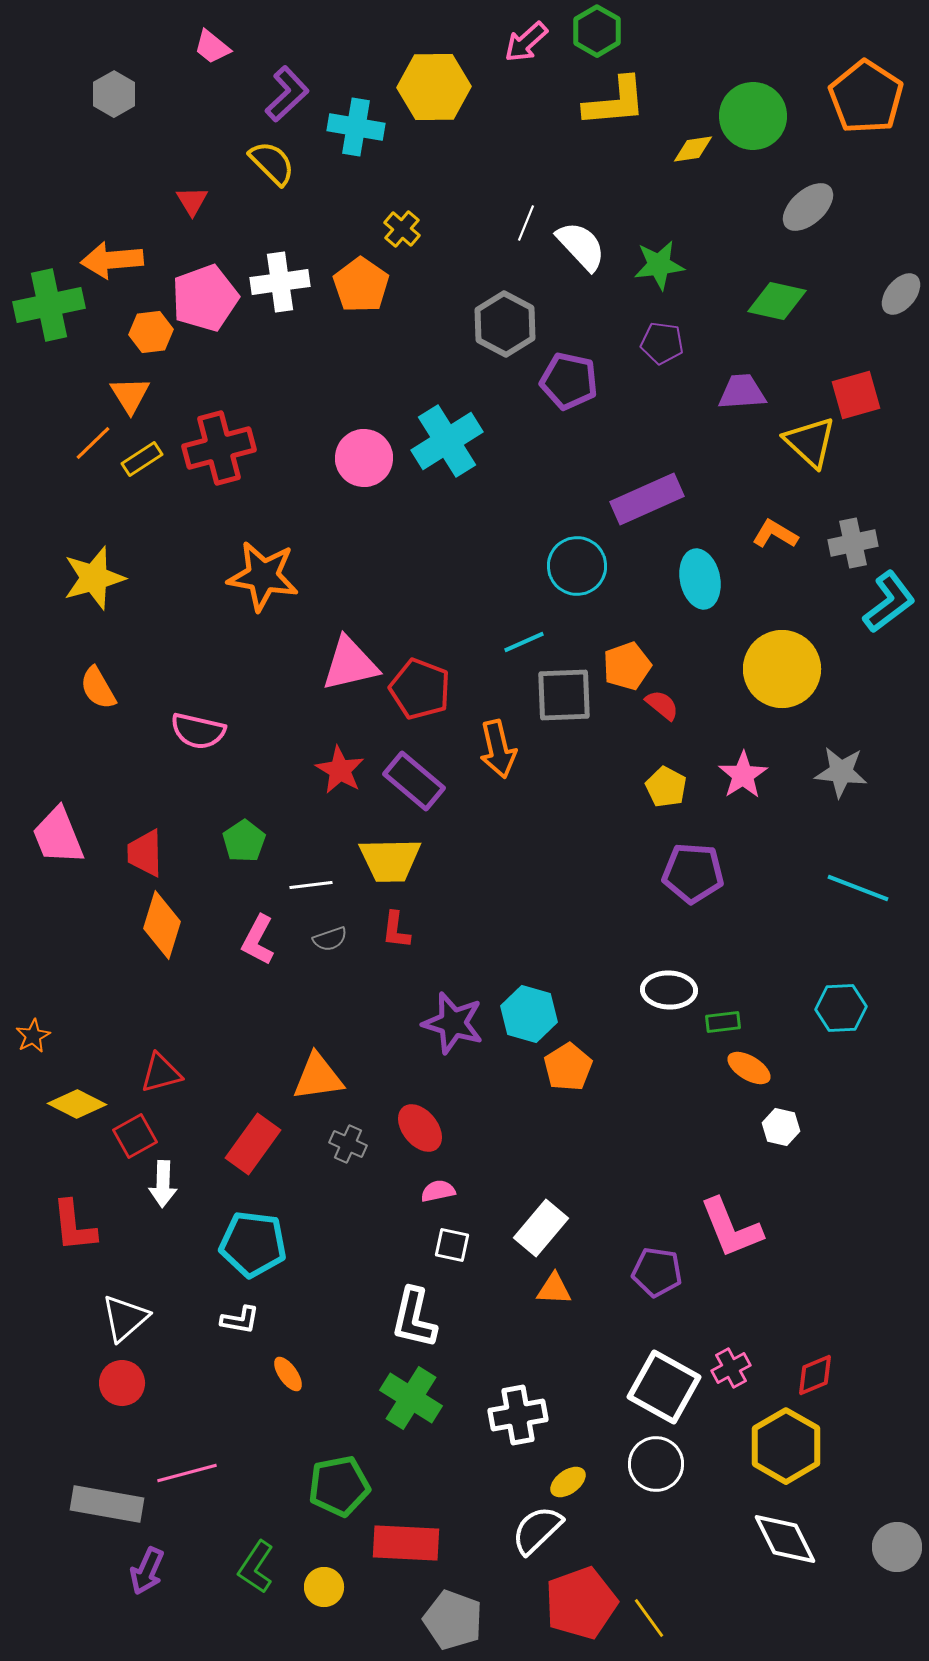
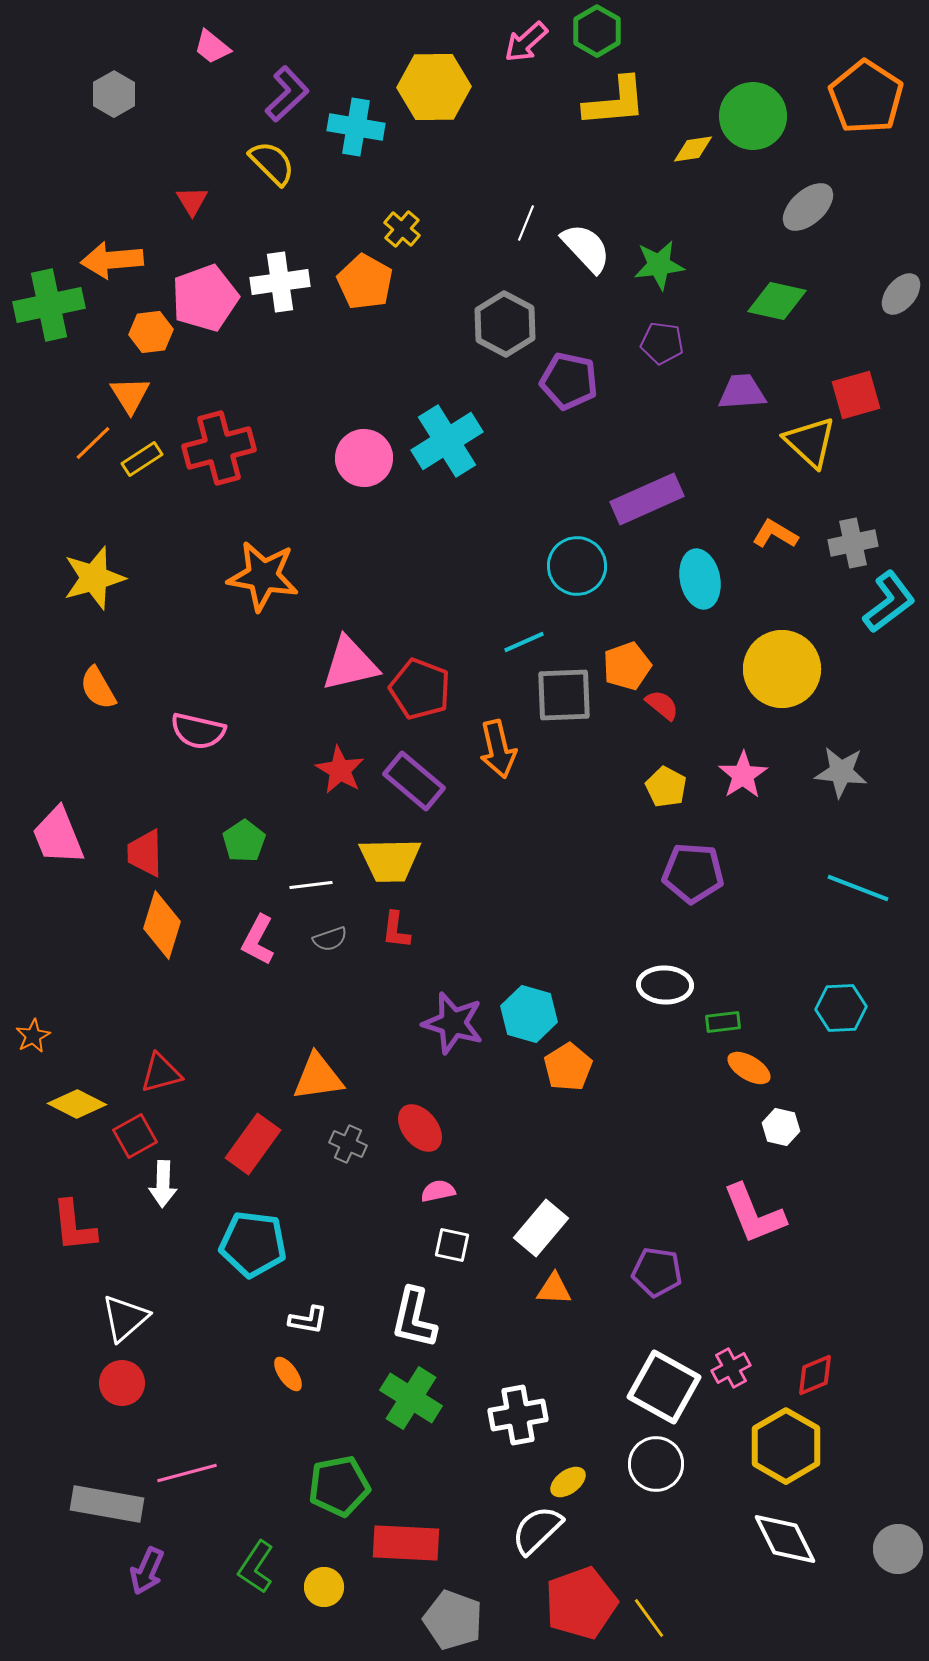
white semicircle at (581, 246): moved 5 px right, 2 px down
orange pentagon at (361, 285): moved 4 px right, 3 px up; rotated 6 degrees counterclockwise
white ellipse at (669, 990): moved 4 px left, 5 px up
pink L-shape at (731, 1228): moved 23 px right, 14 px up
white L-shape at (240, 1320): moved 68 px right
gray circle at (897, 1547): moved 1 px right, 2 px down
